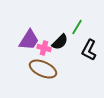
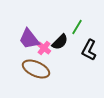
purple trapezoid: moved 1 px up; rotated 110 degrees clockwise
pink cross: rotated 24 degrees clockwise
brown ellipse: moved 7 px left
